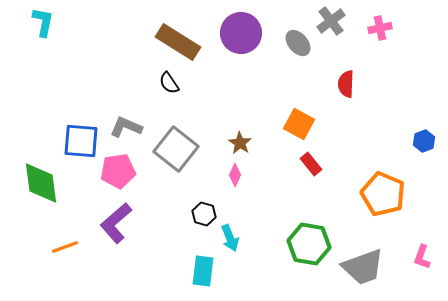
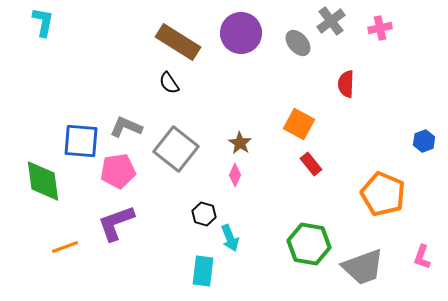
green diamond: moved 2 px right, 2 px up
purple L-shape: rotated 21 degrees clockwise
